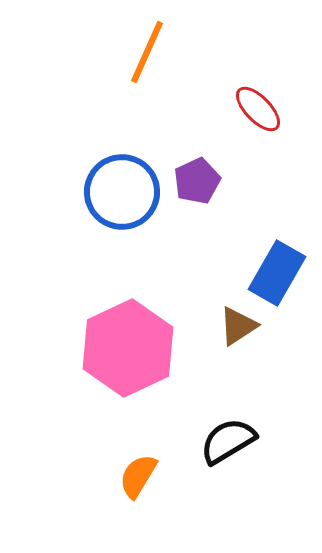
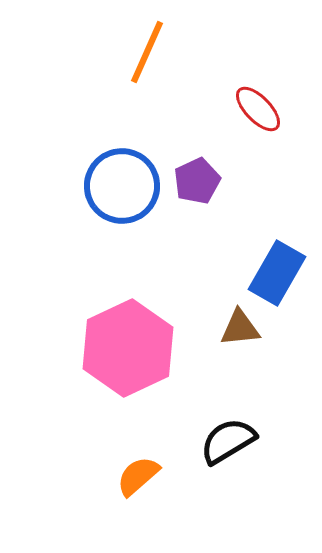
blue circle: moved 6 px up
brown triangle: moved 2 px right, 2 px down; rotated 27 degrees clockwise
orange semicircle: rotated 18 degrees clockwise
